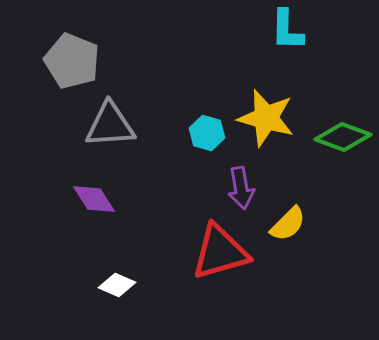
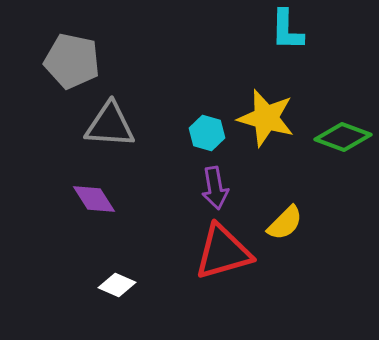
gray pentagon: rotated 10 degrees counterclockwise
gray triangle: rotated 8 degrees clockwise
purple arrow: moved 26 px left
yellow semicircle: moved 3 px left, 1 px up
red triangle: moved 3 px right
